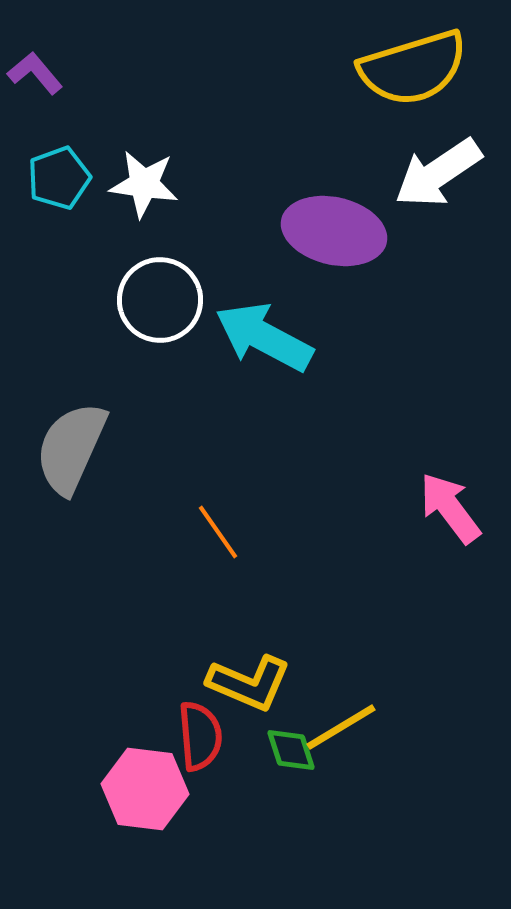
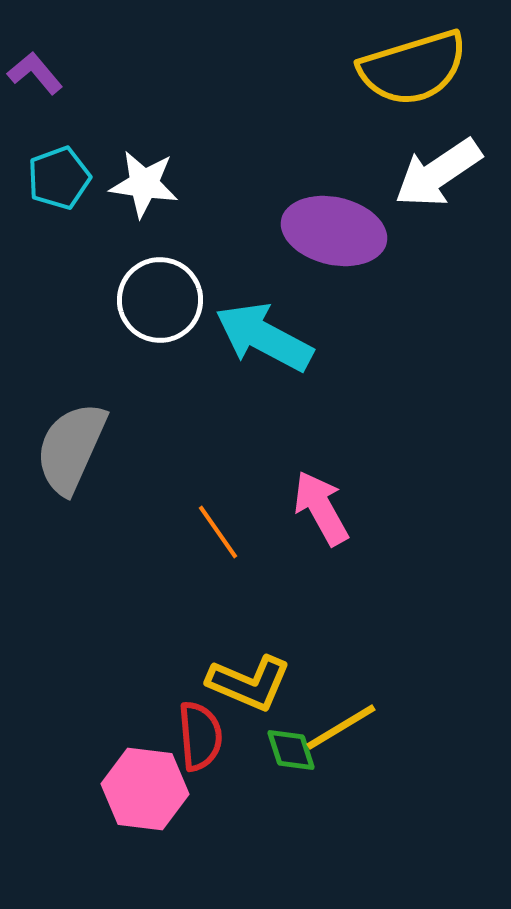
pink arrow: moved 129 px left; rotated 8 degrees clockwise
